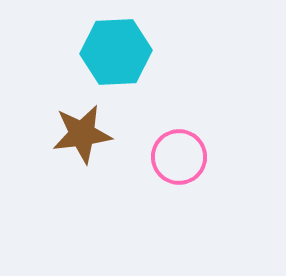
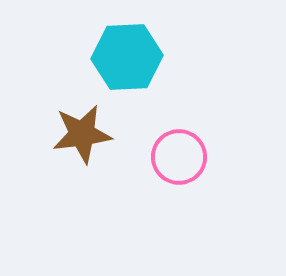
cyan hexagon: moved 11 px right, 5 px down
